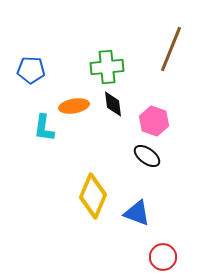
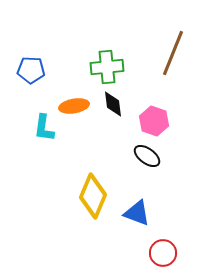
brown line: moved 2 px right, 4 px down
red circle: moved 4 px up
